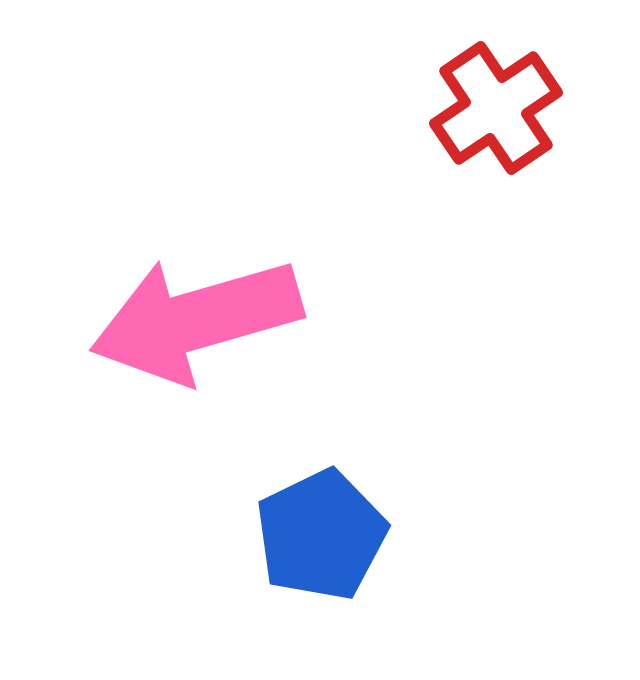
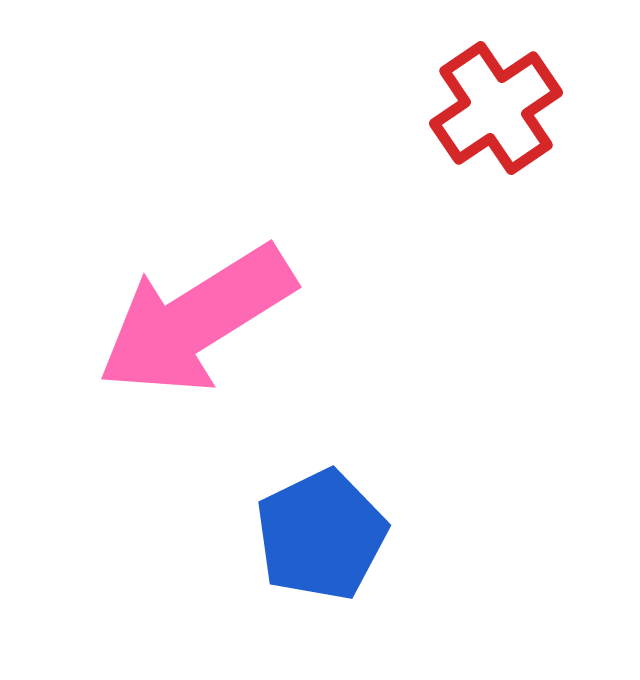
pink arrow: rotated 16 degrees counterclockwise
